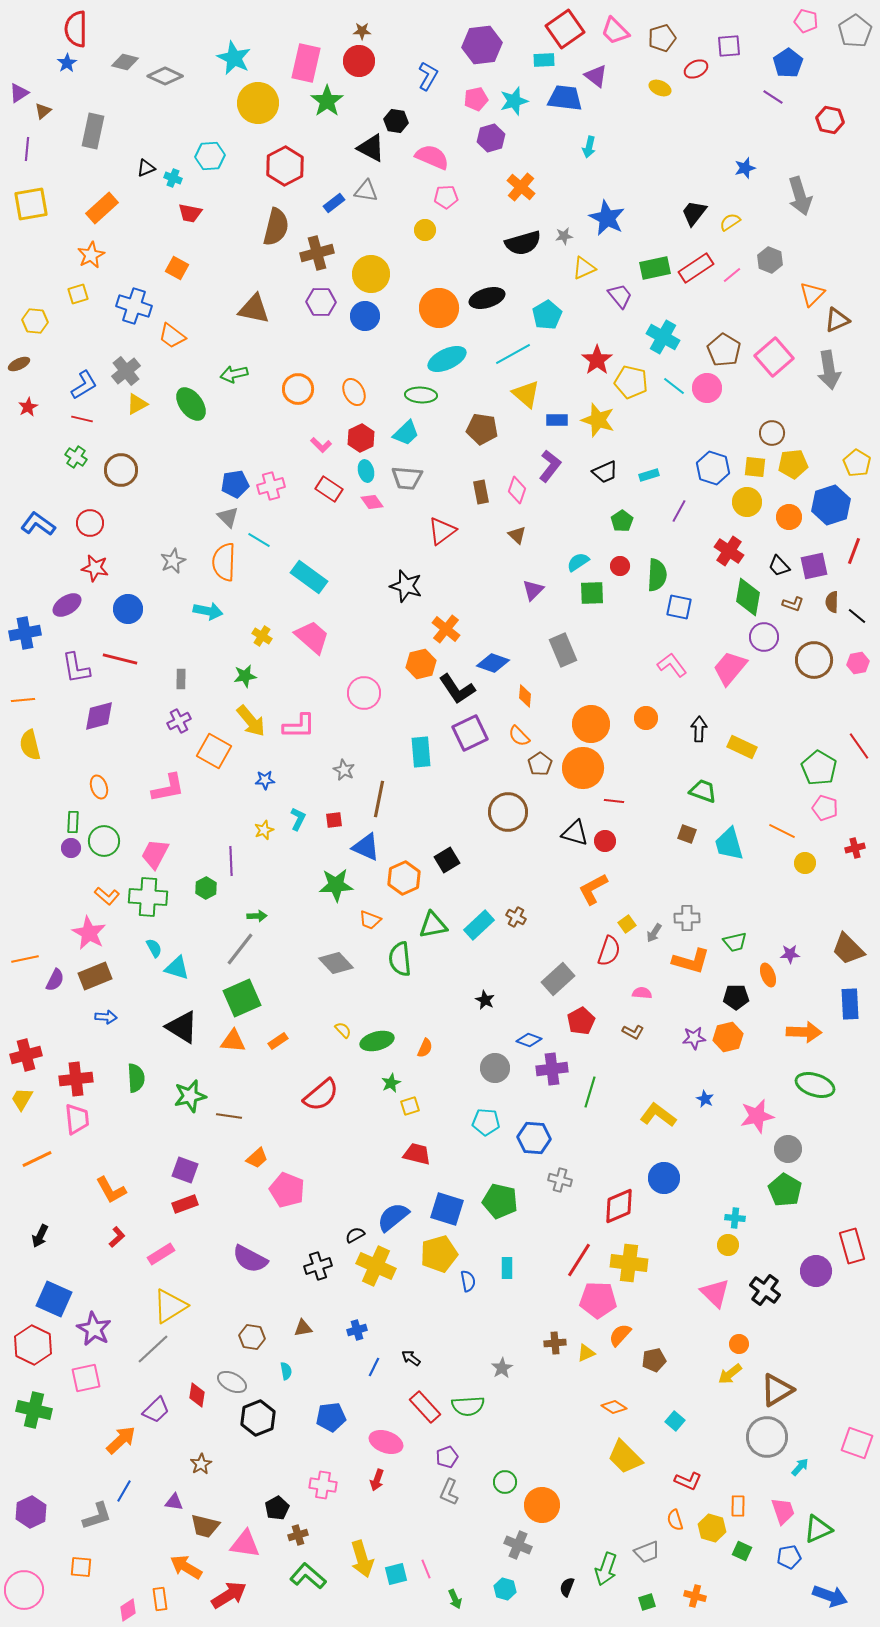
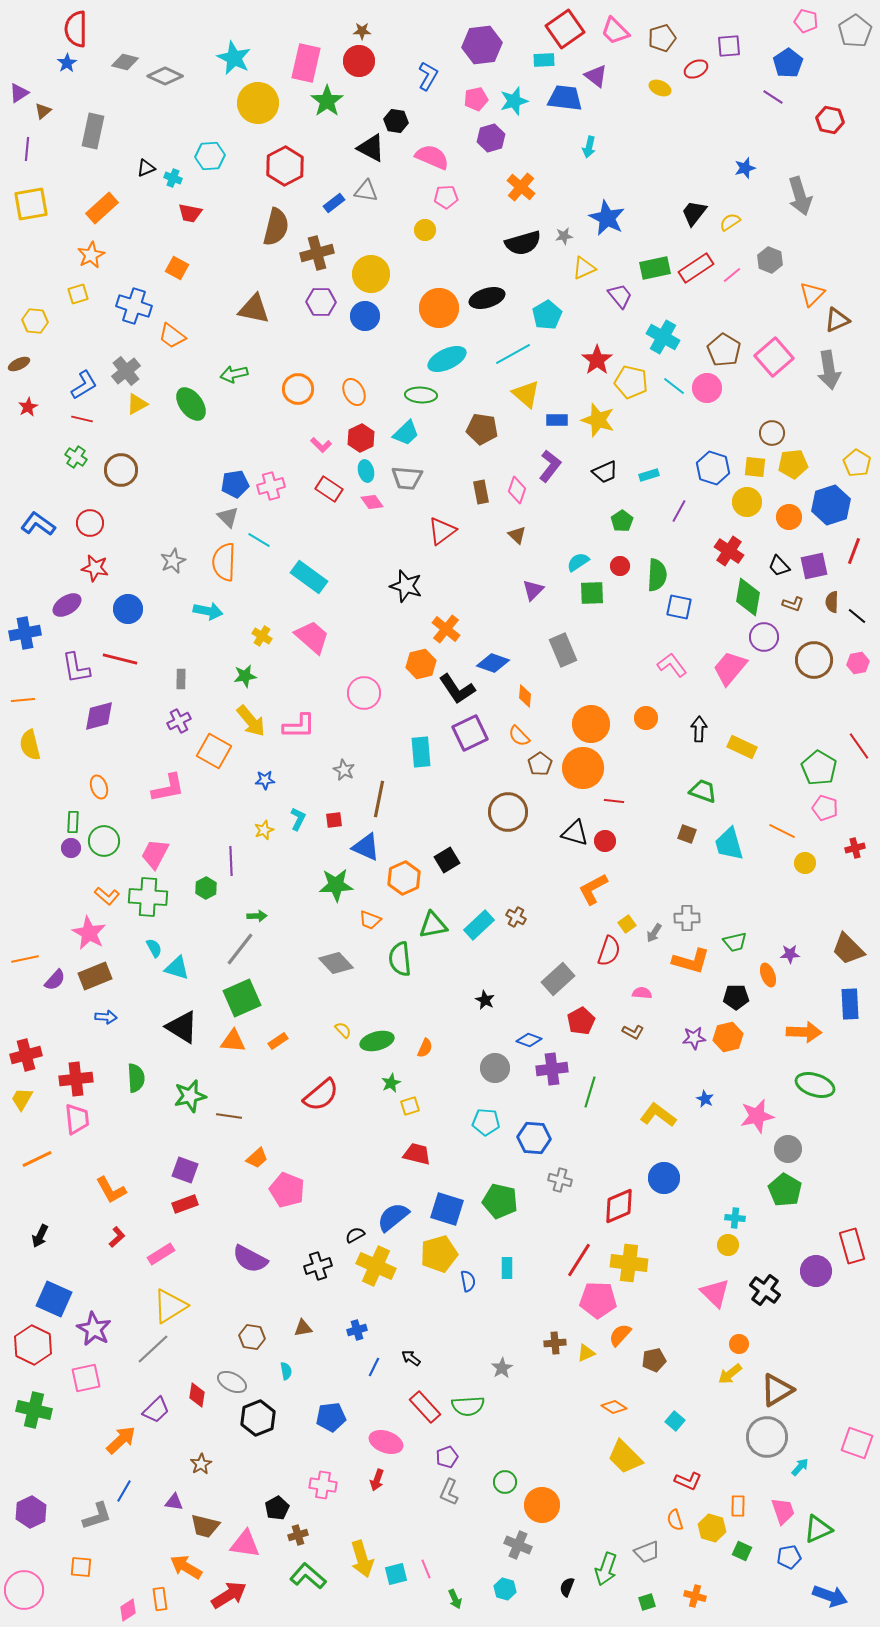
purple semicircle at (55, 980): rotated 15 degrees clockwise
